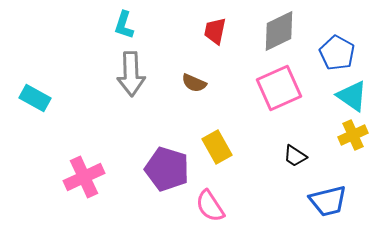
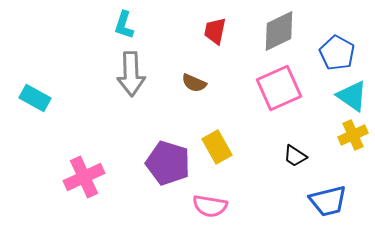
purple pentagon: moved 1 px right, 6 px up
pink semicircle: rotated 48 degrees counterclockwise
